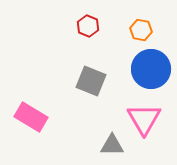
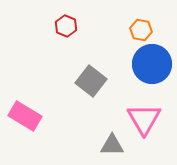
red hexagon: moved 22 px left
blue circle: moved 1 px right, 5 px up
gray square: rotated 16 degrees clockwise
pink rectangle: moved 6 px left, 1 px up
